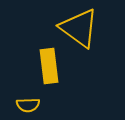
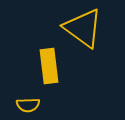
yellow triangle: moved 4 px right
